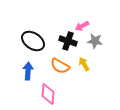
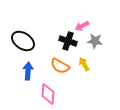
black ellipse: moved 10 px left
